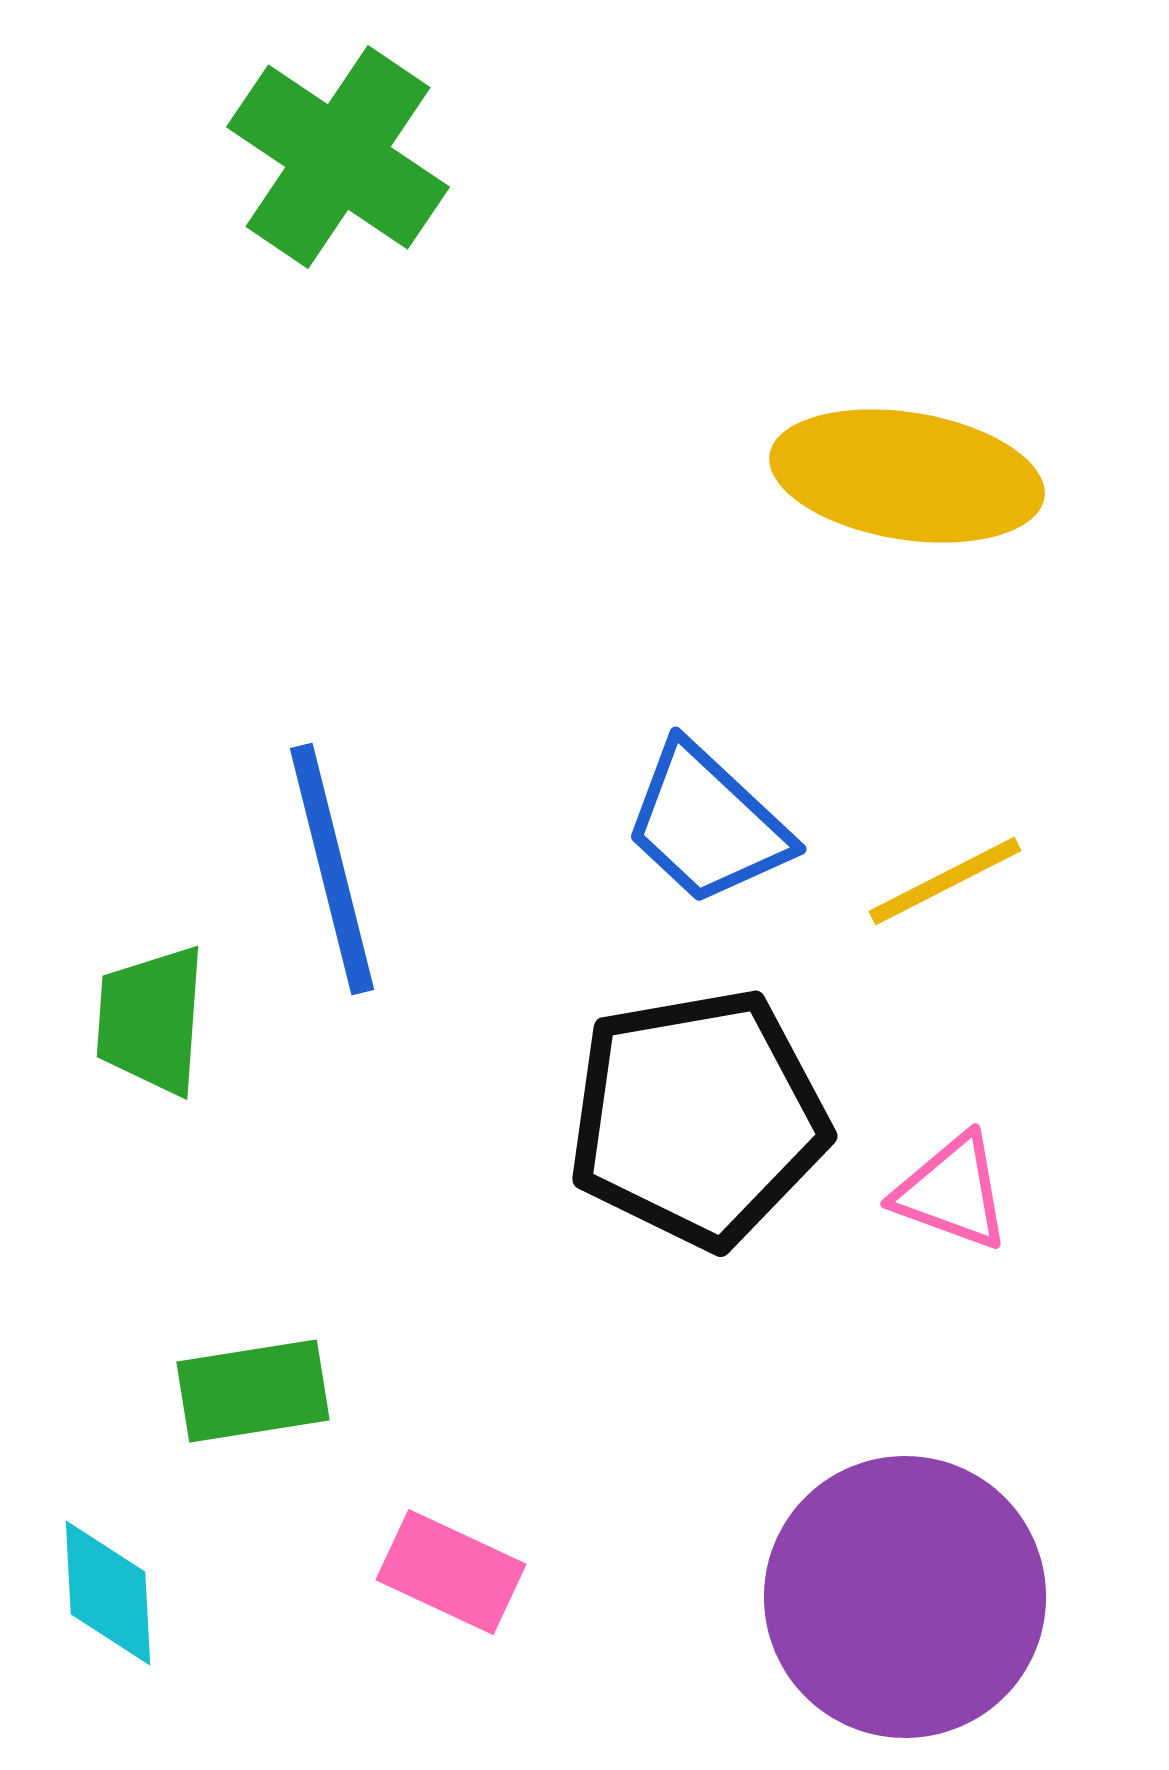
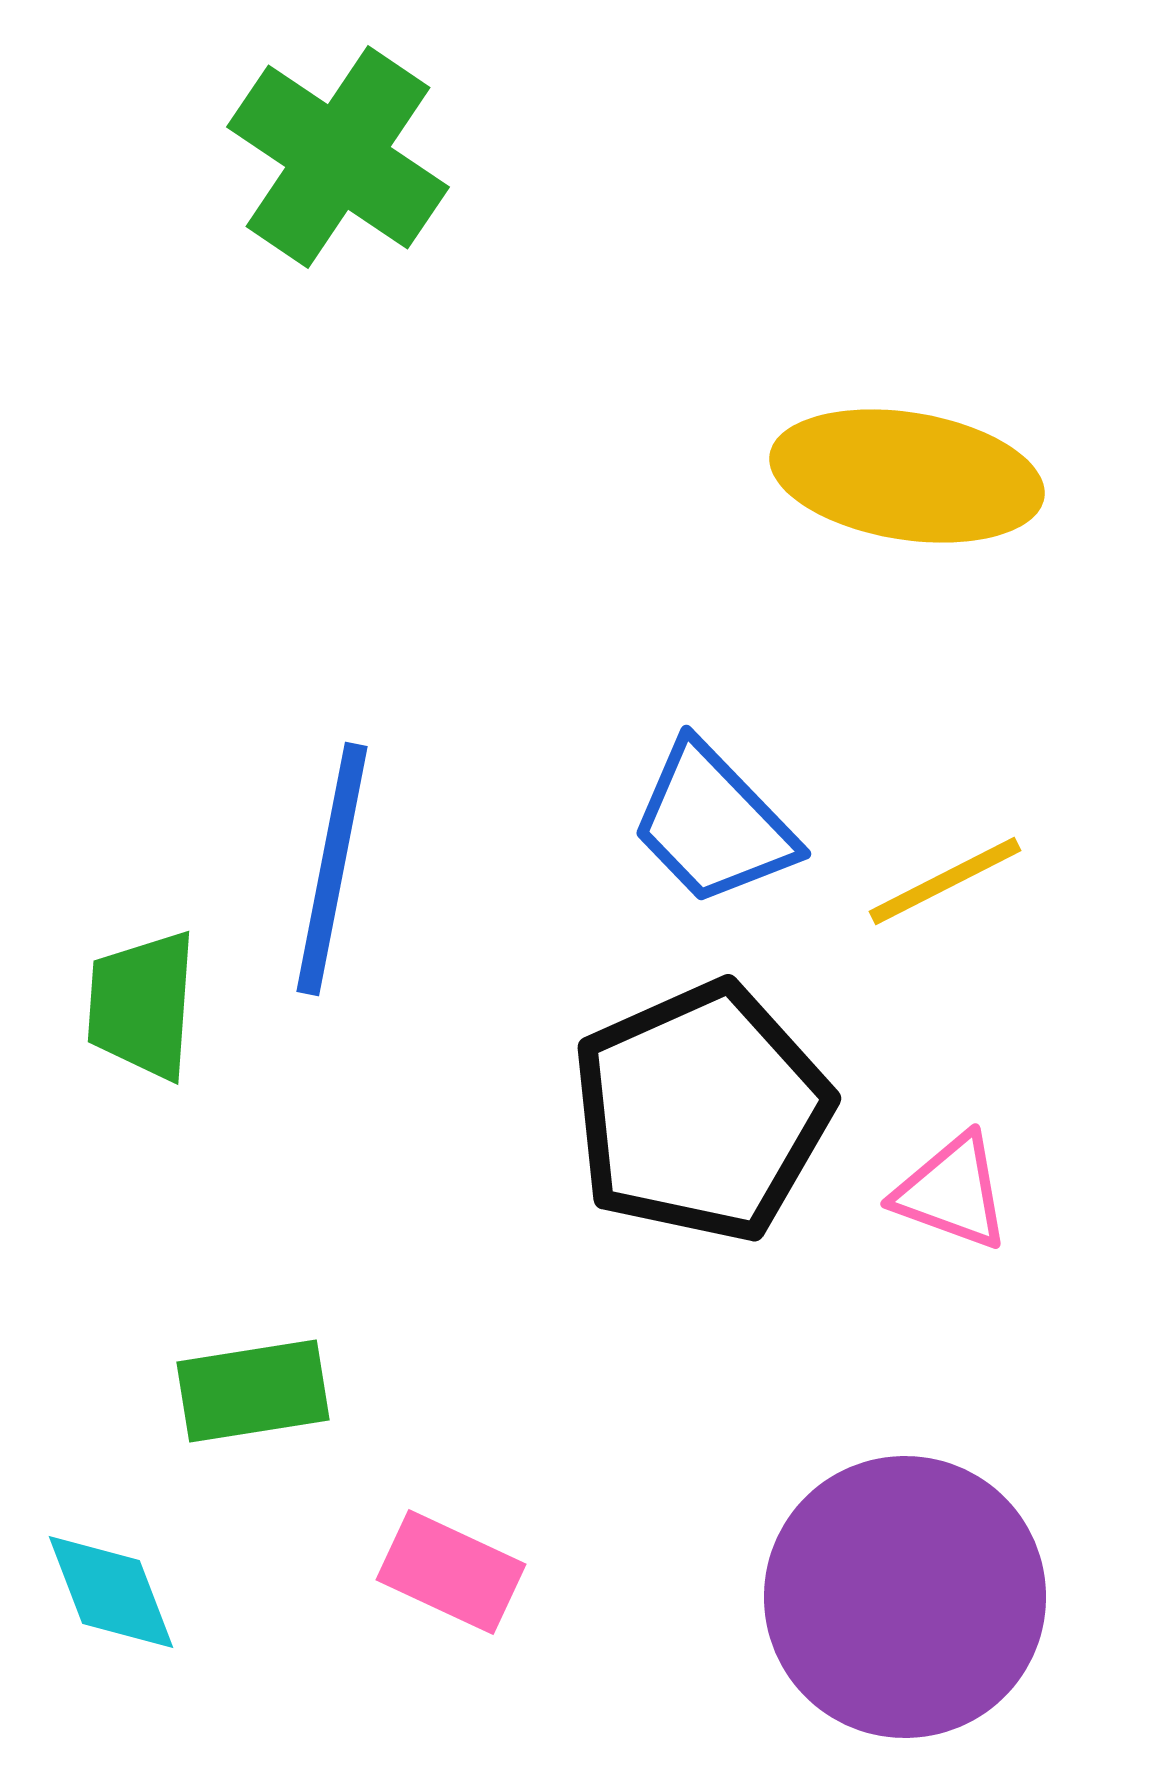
blue trapezoid: moved 6 px right; rotated 3 degrees clockwise
blue line: rotated 25 degrees clockwise
green trapezoid: moved 9 px left, 15 px up
black pentagon: moved 3 px right, 6 px up; rotated 14 degrees counterclockwise
cyan diamond: moved 3 px right, 1 px up; rotated 18 degrees counterclockwise
